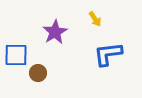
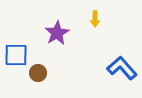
yellow arrow: rotated 35 degrees clockwise
purple star: moved 2 px right, 1 px down
blue L-shape: moved 14 px right, 14 px down; rotated 56 degrees clockwise
